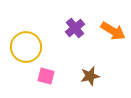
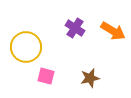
purple cross: rotated 18 degrees counterclockwise
brown star: moved 2 px down
